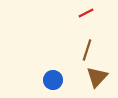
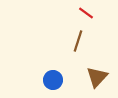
red line: rotated 63 degrees clockwise
brown line: moved 9 px left, 9 px up
